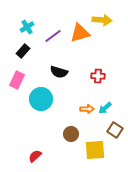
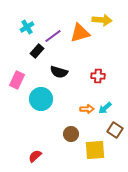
black rectangle: moved 14 px right
